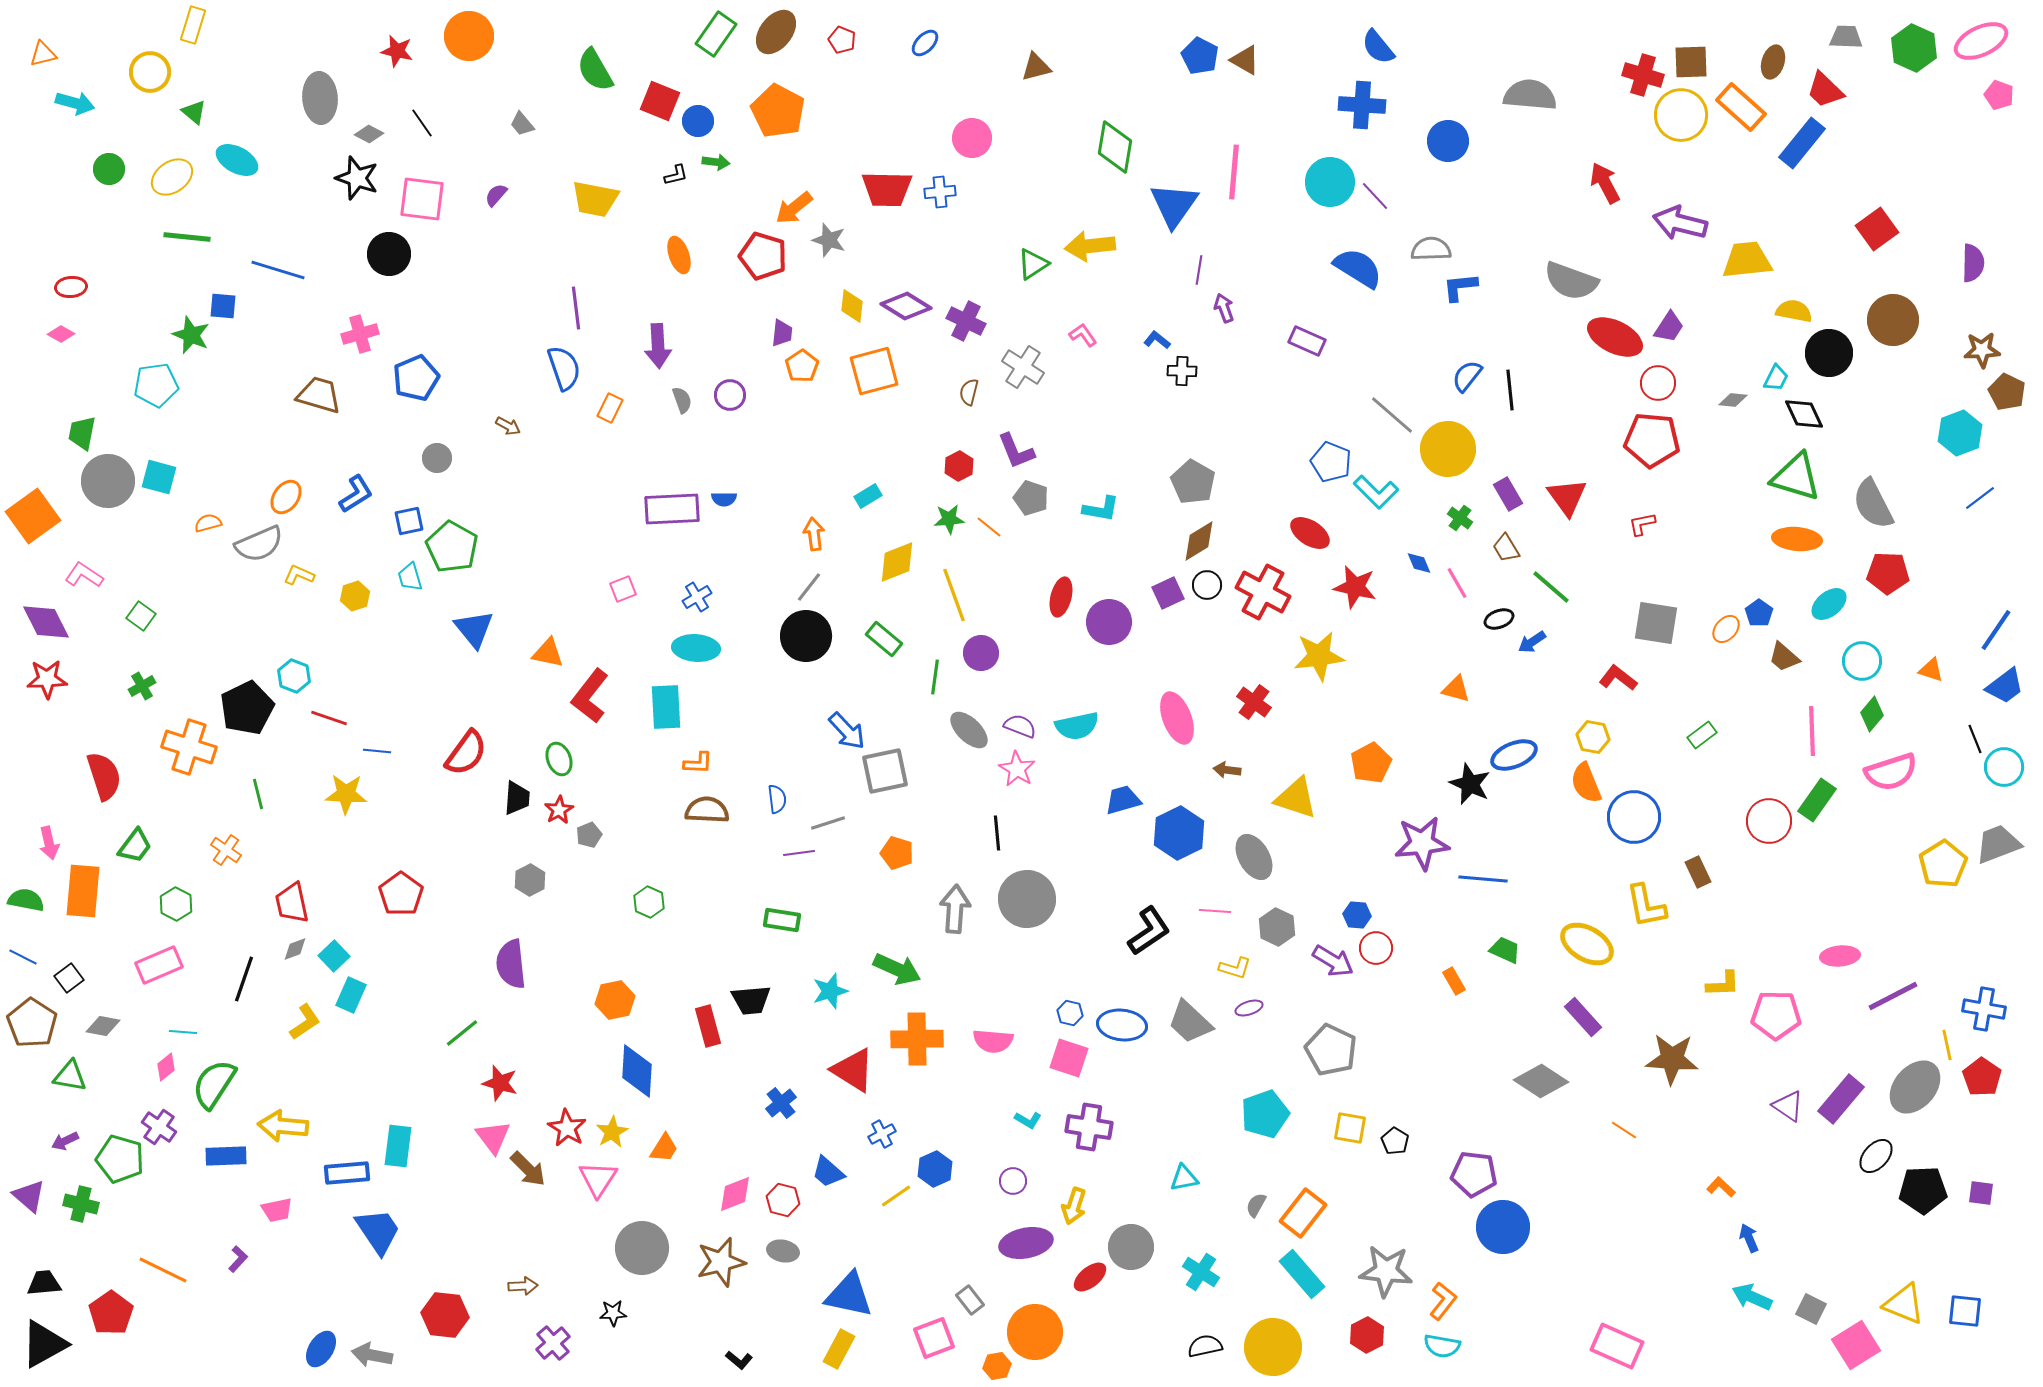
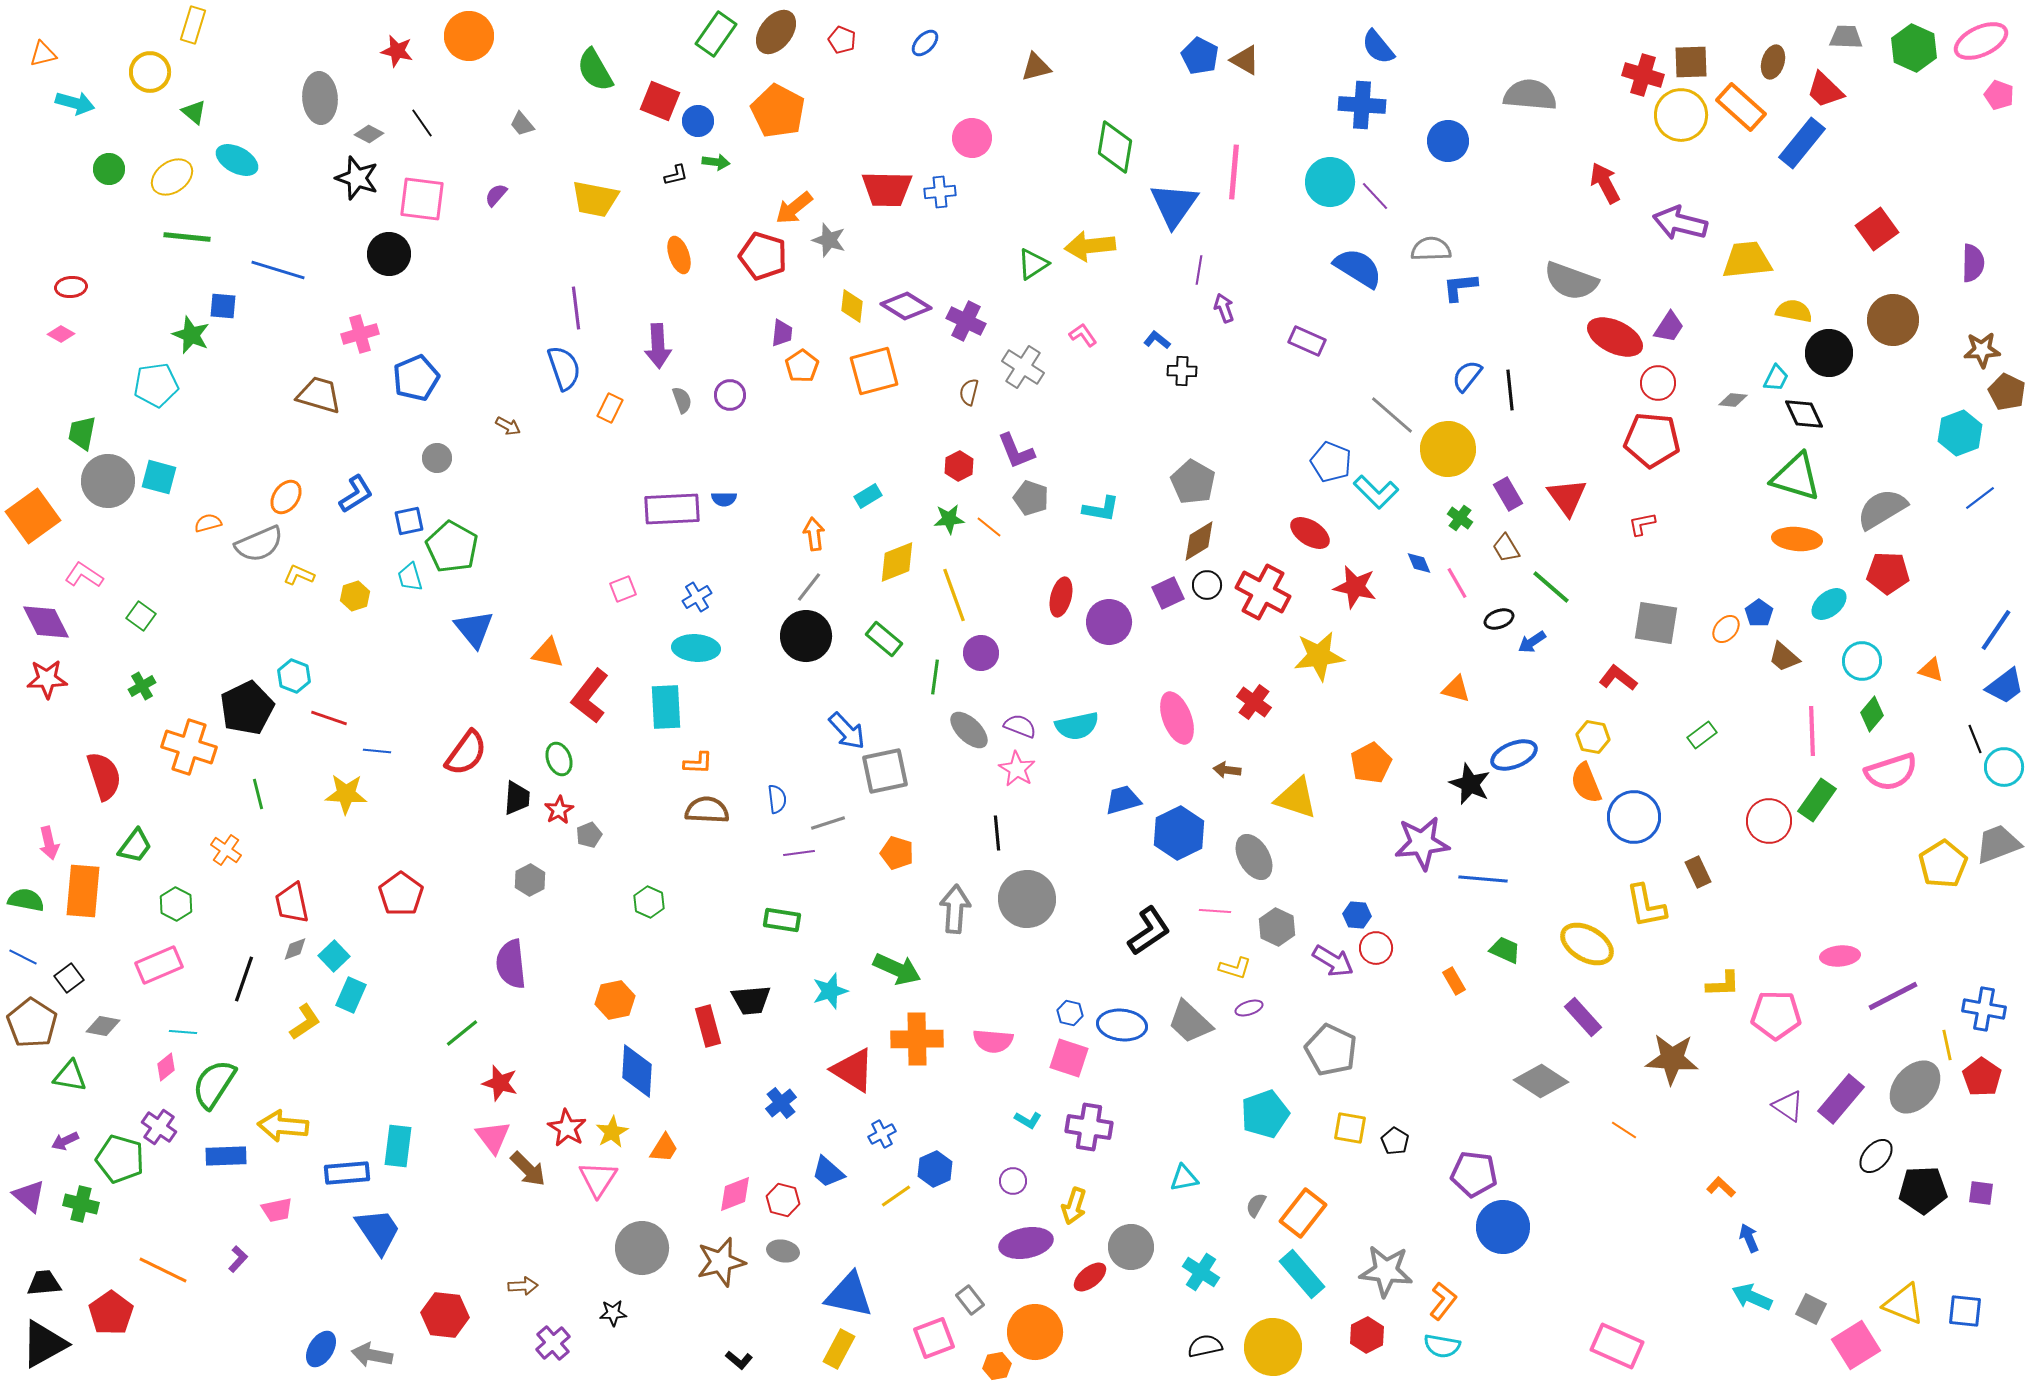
gray semicircle at (1873, 504): moved 9 px right, 5 px down; rotated 86 degrees clockwise
